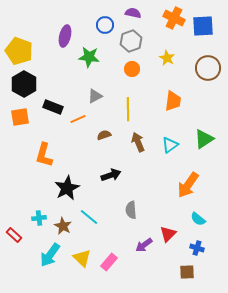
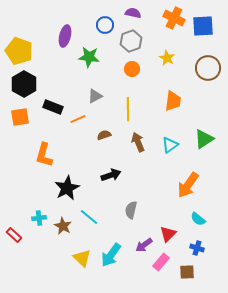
gray semicircle: rotated 18 degrees clockwise
cyan arrow: moved 61 px right
pink rectangle: moved 52 px right
